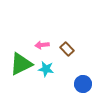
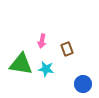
pink arrow: moved 4 px up; rotated 72 degrees counterclockwise
brown rectangle: rotated 24 degrees clockwise
green triangle: rotated 35 degrees clockwise
